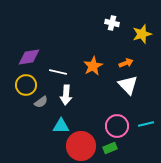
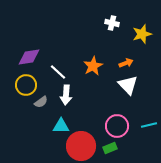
white line: rotated 30 degrees clockwise
cyan line: moved 3 px right, 1 px down
